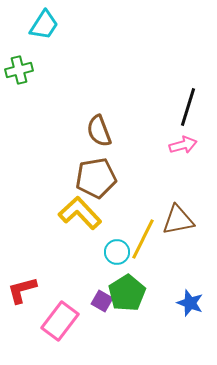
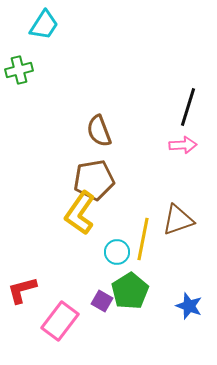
pink arrow: rotated 12 degrees clockwise
brown pentagon: moved 2 px left, 2 px down
yellow L-shape: rotated 102 degrees counterclockwise
brown triangle: rotated 8 degrees counterclockwise
yellow line: rotated 15 degrees counterclockwise
green pentagon: moved 3 px right, 2 px up
blue star: moved 1 px left, 3 px down
